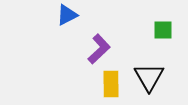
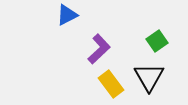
green square: moved 6 px left, 11 px down; rotated 35 degrees counterclockwise
yellow rectangle: rotated 36 degrees counterclockwise
